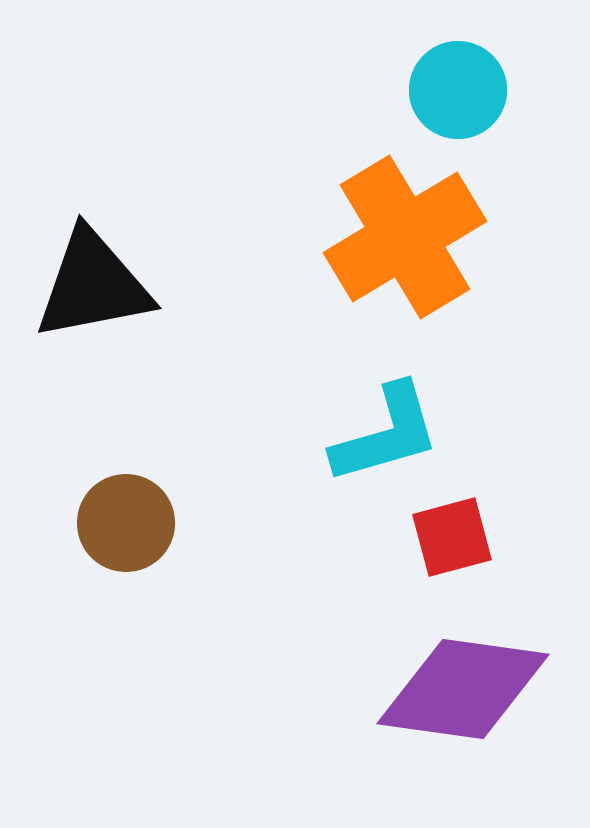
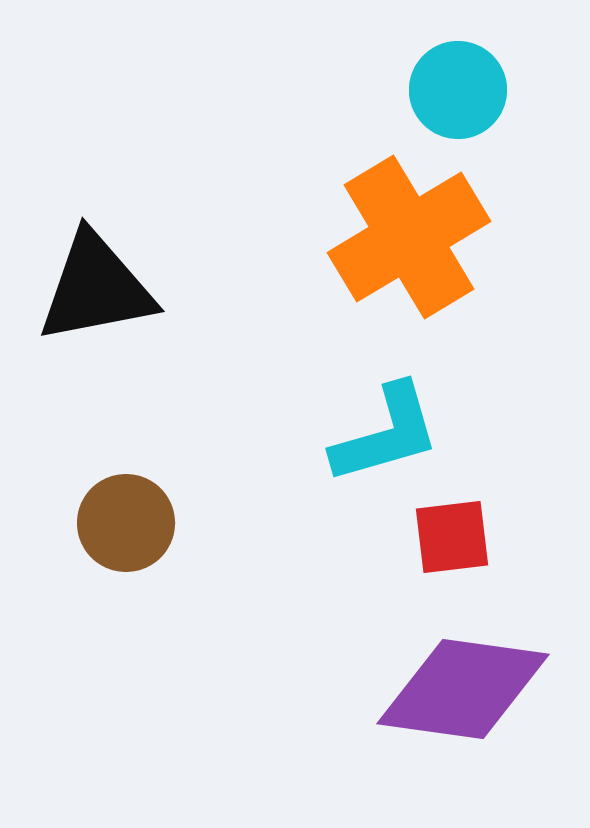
orange cross: moved 4 px right
black triangle: moved 3 px right, 3 px down
red square: rotated 8 degrees clockwise
